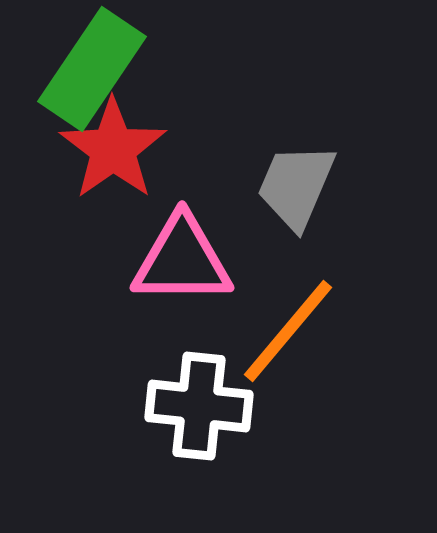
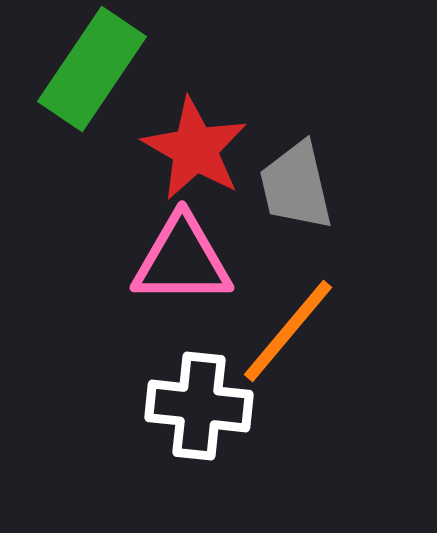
red star: moved 82 px right; rotated 7 degrees counterclockwise
gray trapezoid: rotated 36 degrees counterclockwise
